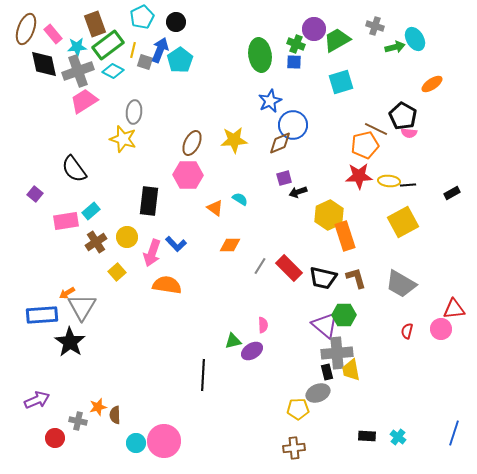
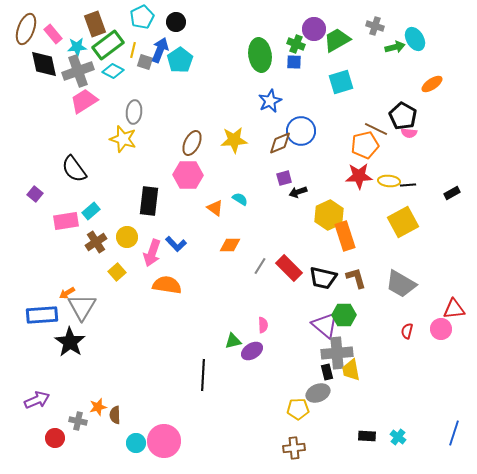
blue circle at (293, 125): moved 8 px right, 6 px down
